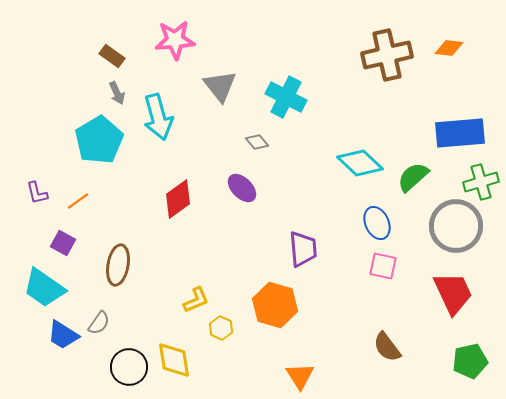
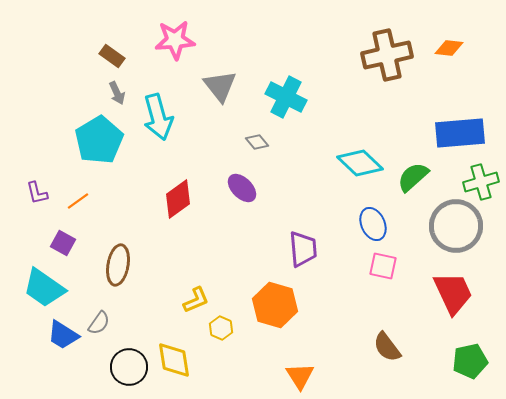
blue ellipse: moved 4 px left, 1 px down
